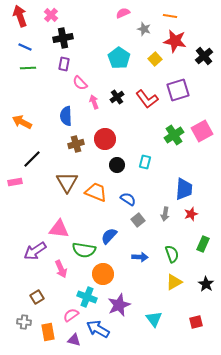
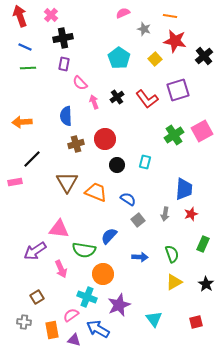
orange arrow at (22, 122): rotated 30 degrees counterclockwise
orange rectangle at (48, 332): moved 4 px right, 2 px up
